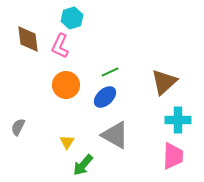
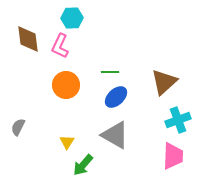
cyan hexagon: rotated 15 degrees clockwise
green line: rotated 24 degrees clockwise
blue ellipse: moved 11 px right
cyan cross: rotated 20 degrees counterclockwise
